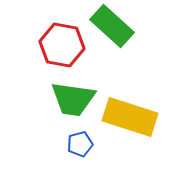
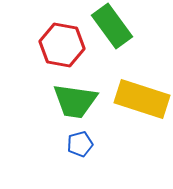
green rectangle: rotated 12 degrees clockwise
green trapezoid: moved 2 px right, 2 px down
yellow rectangle: moved 12 px right, 18 px up
